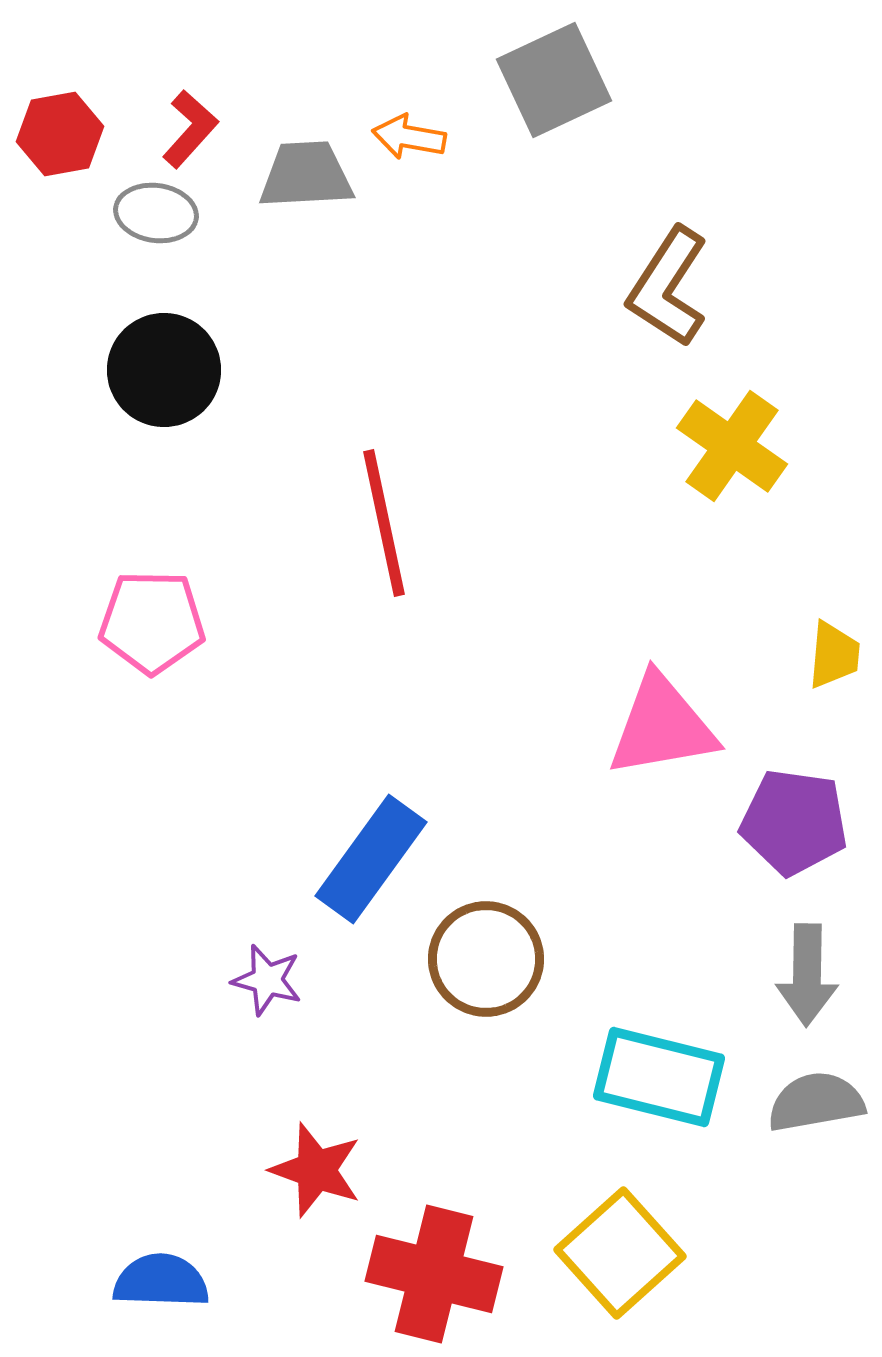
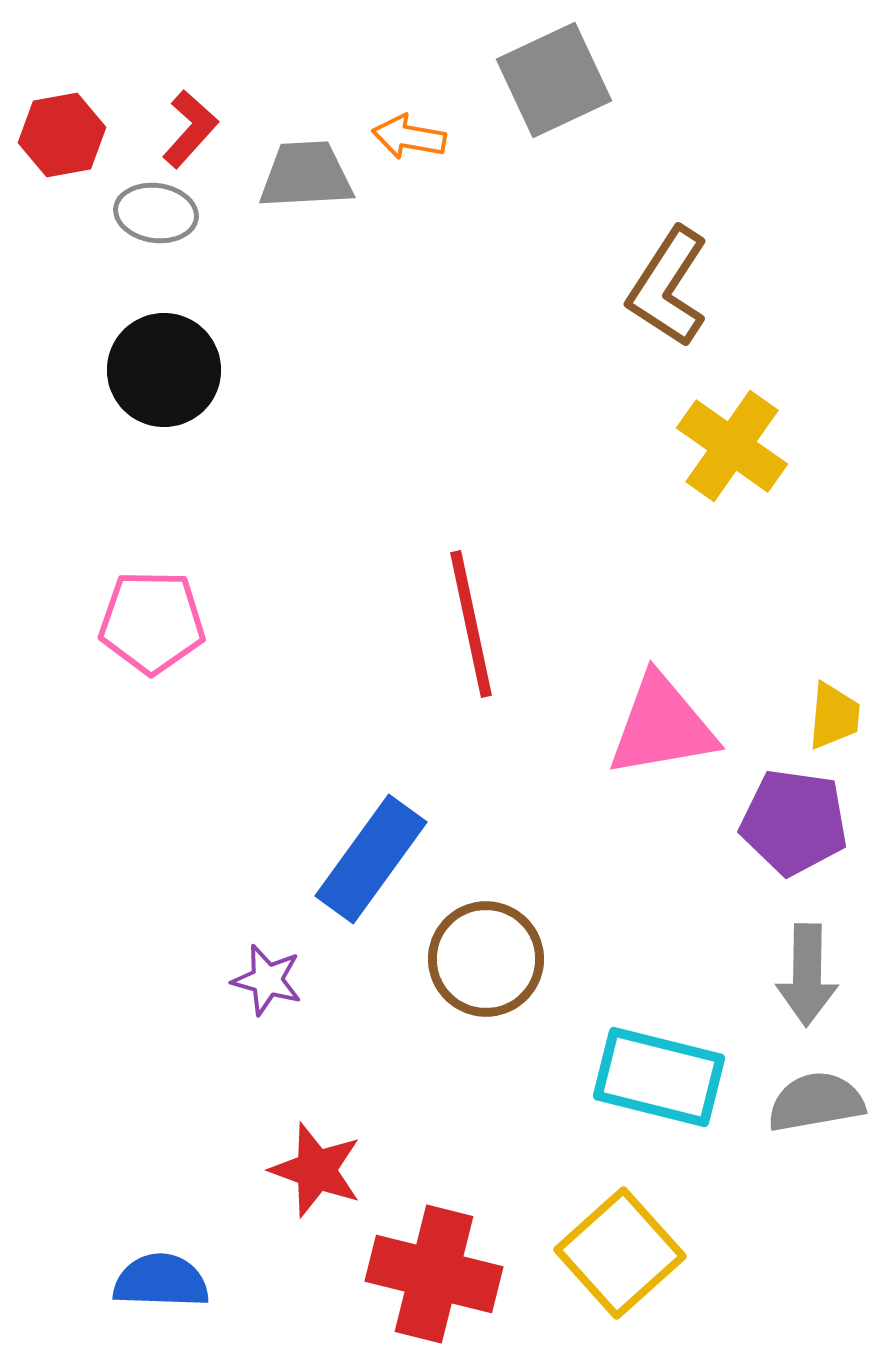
red hexagon: moved 2 px right, 1 px down
red line: moved 87 px right, 101 px down
yellow trapezoid: moved 61 px down
